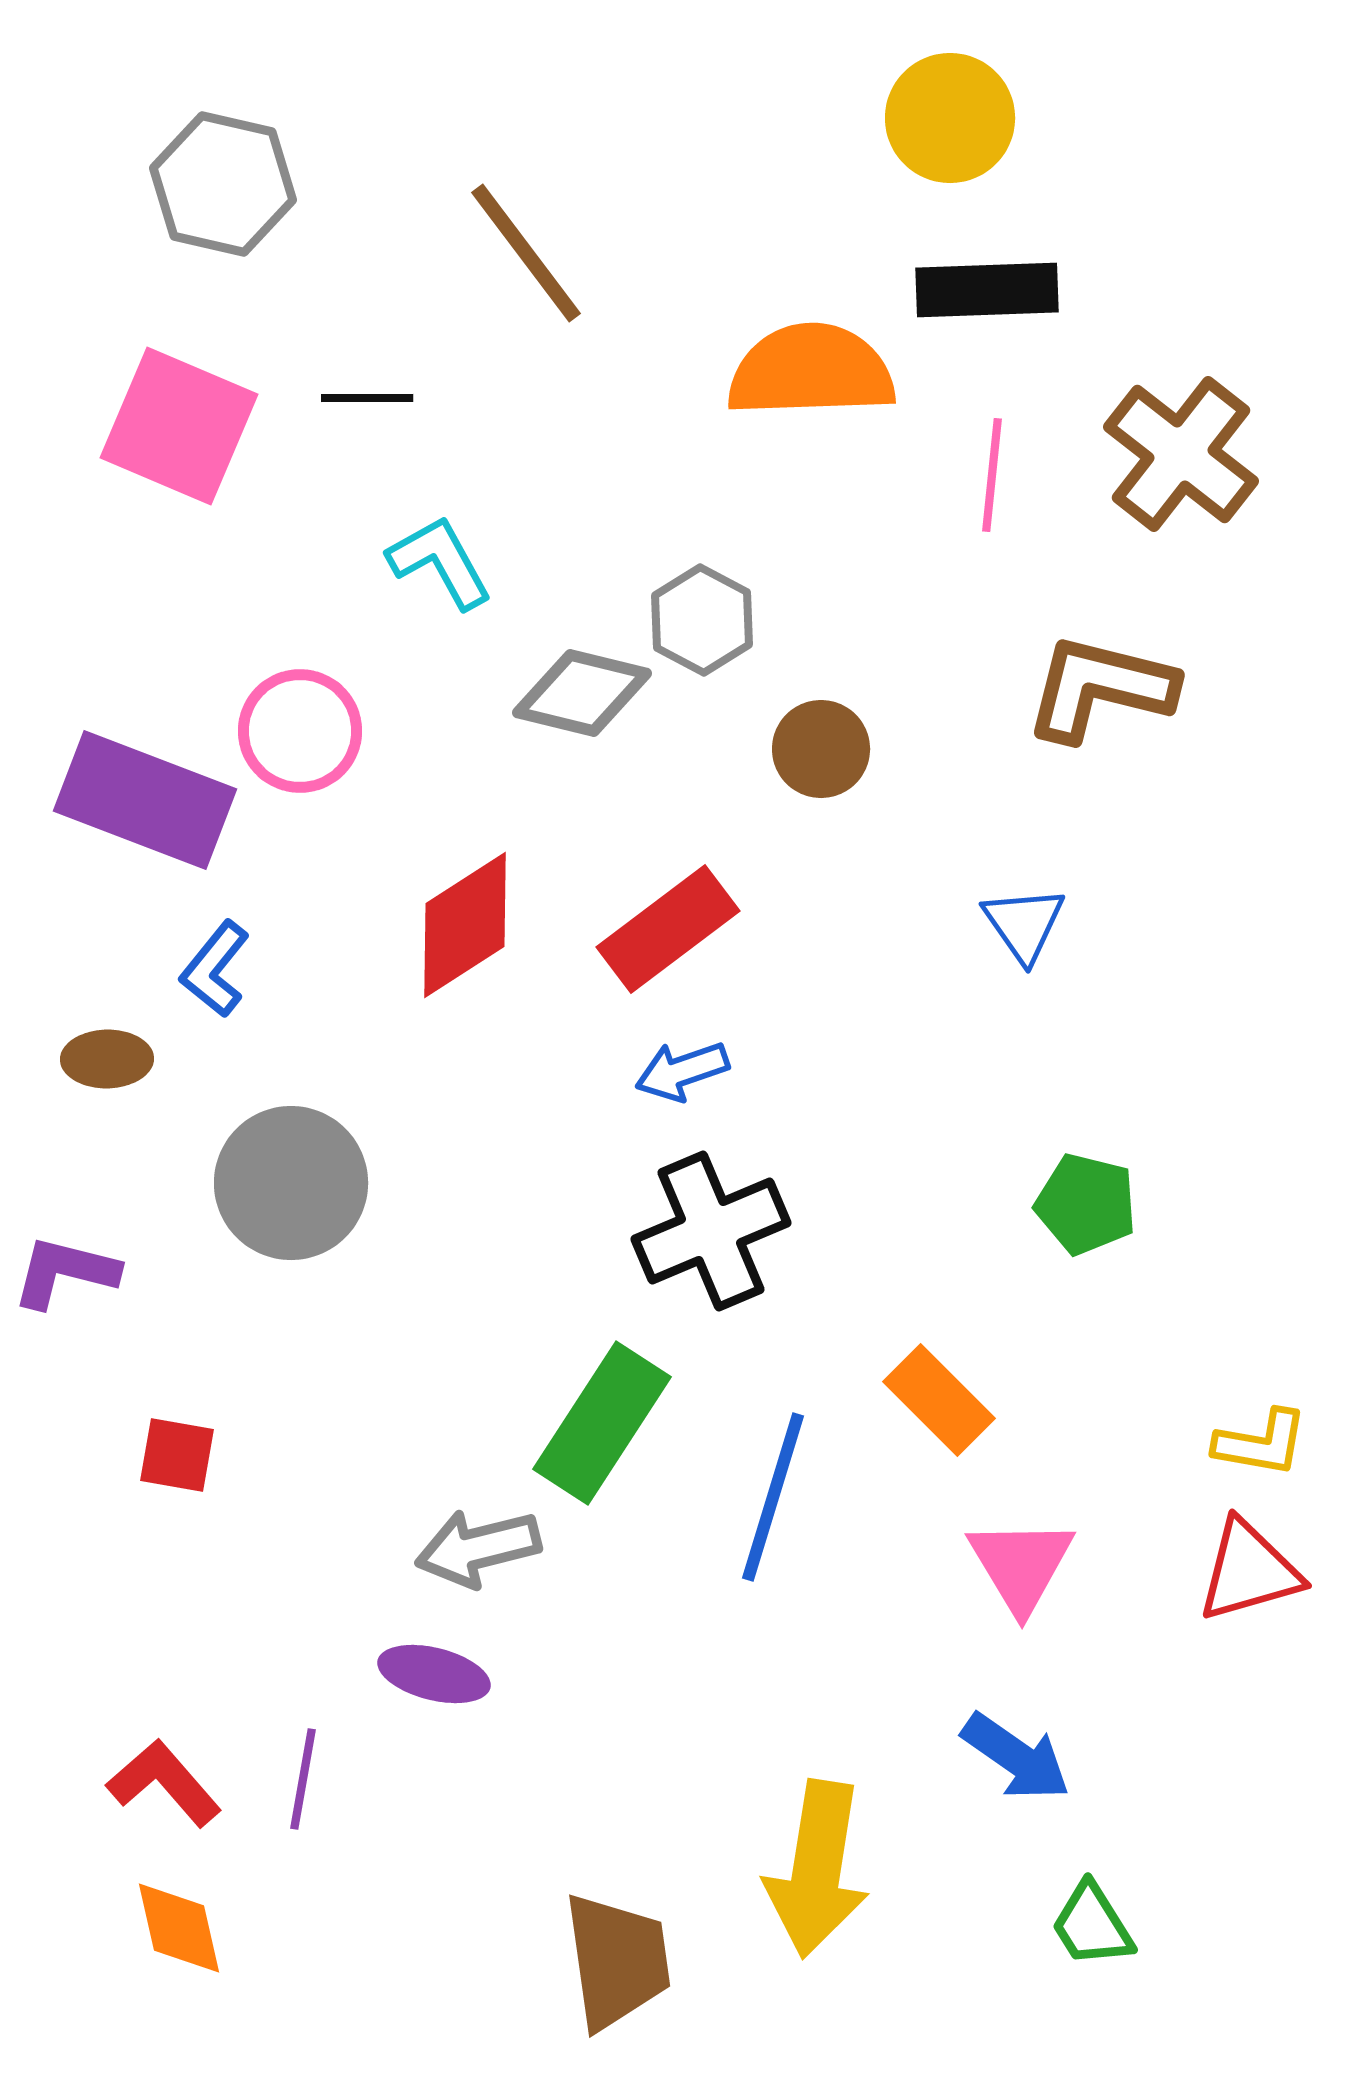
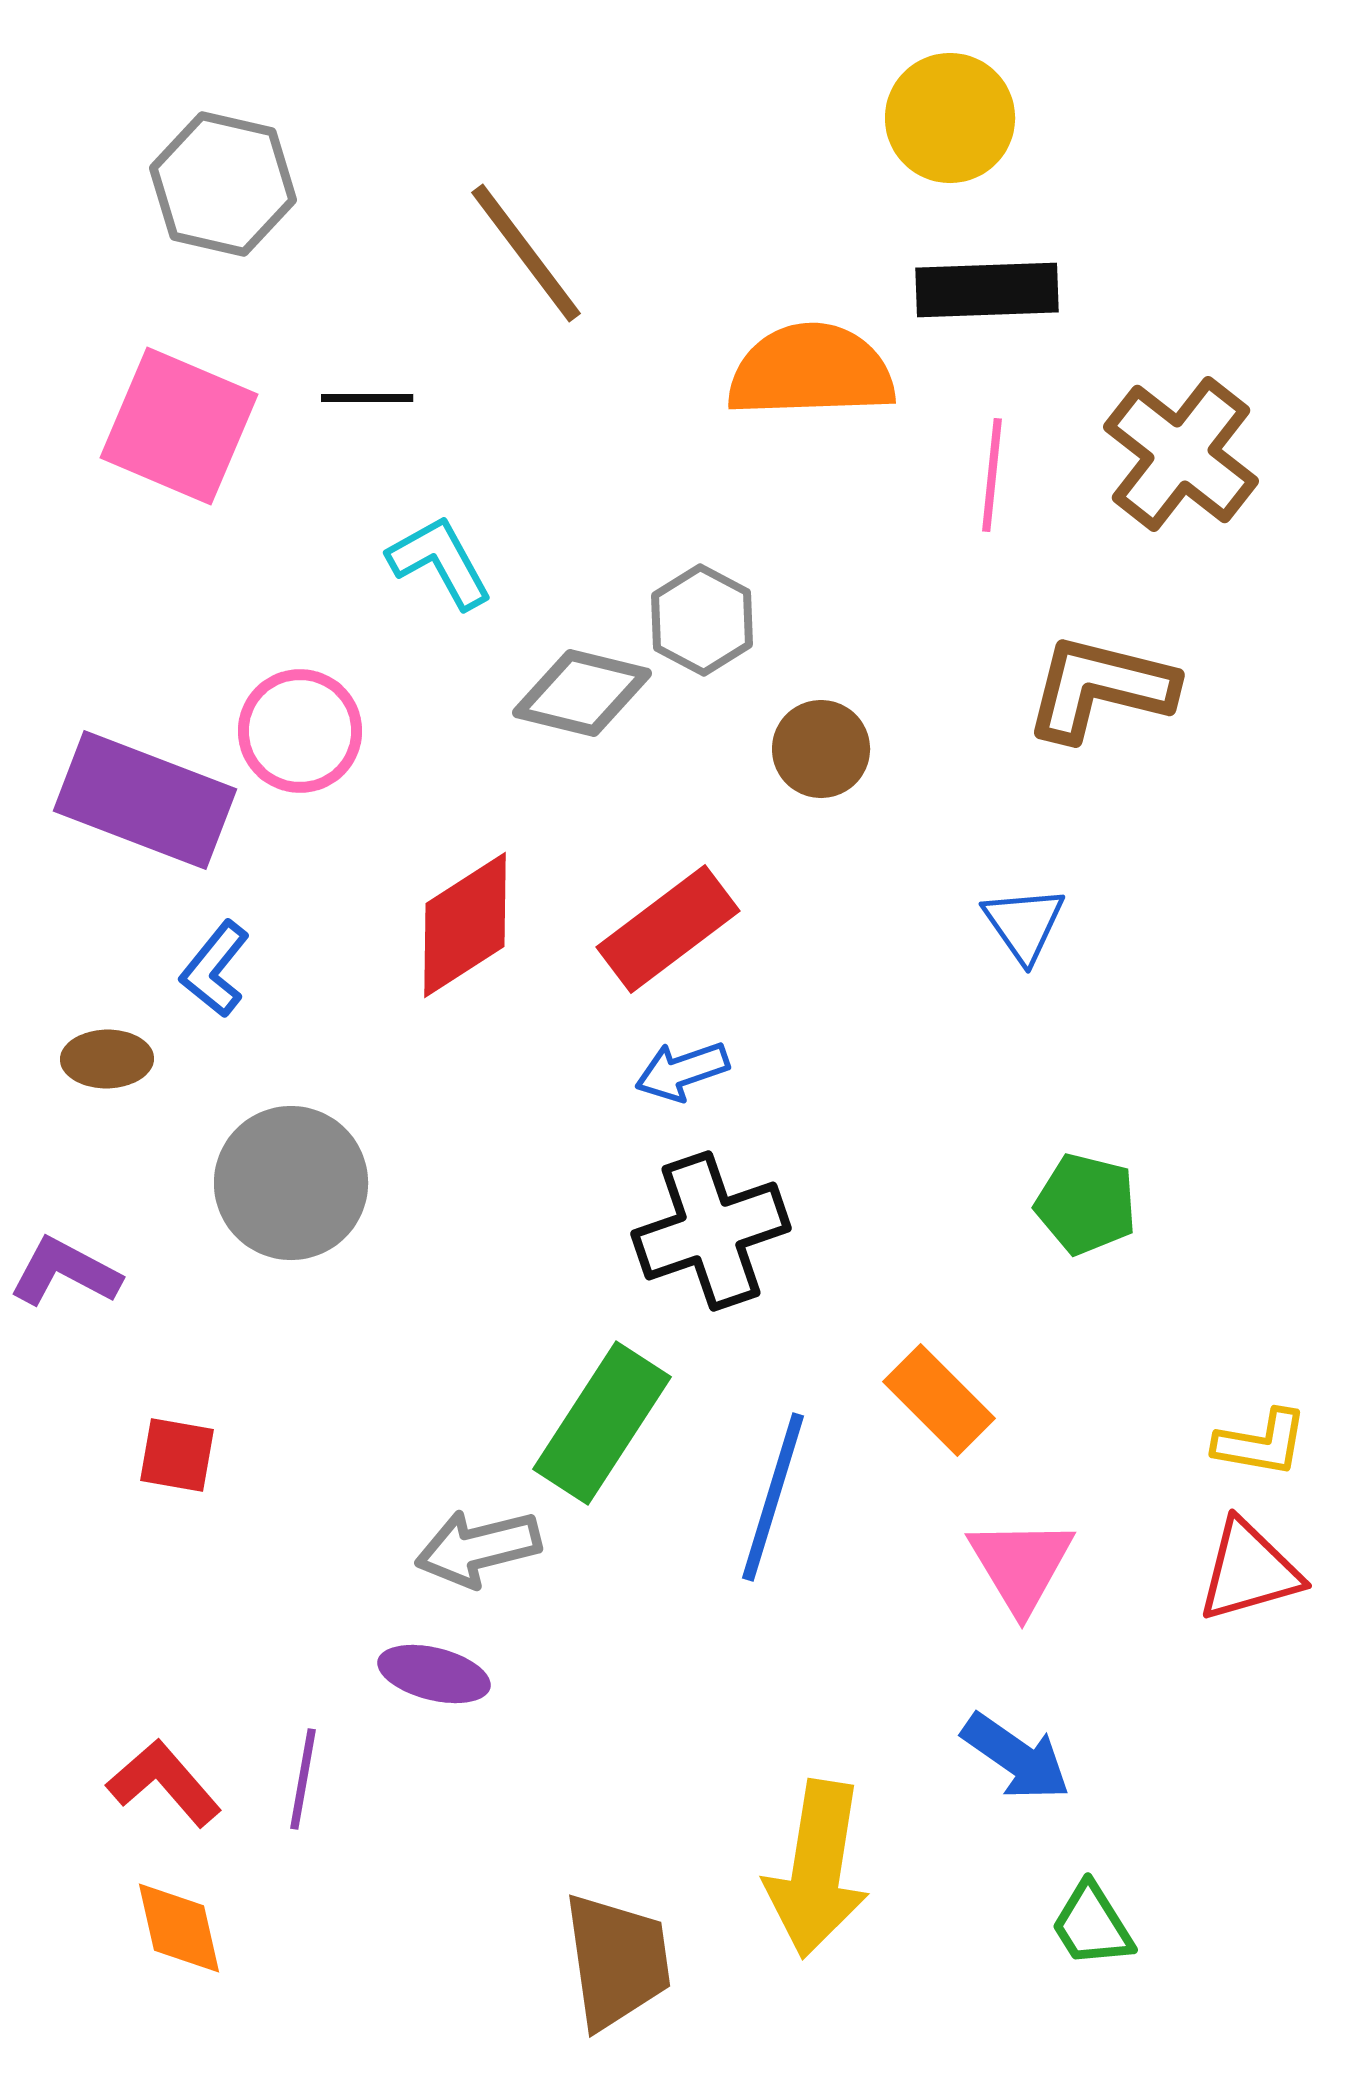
black cross at (711, 1231): rotated 4 degrees clockwise
purple L-shape at (65, 1272): rotated 14 degrees clockwise
